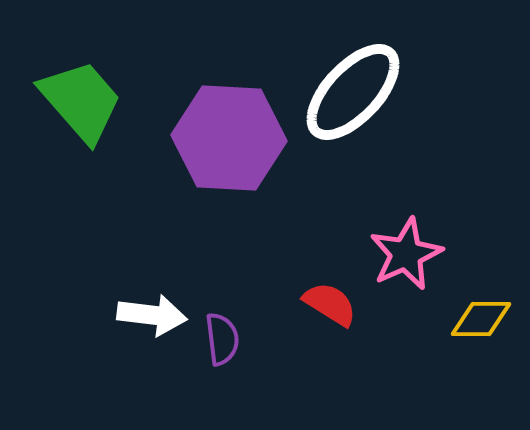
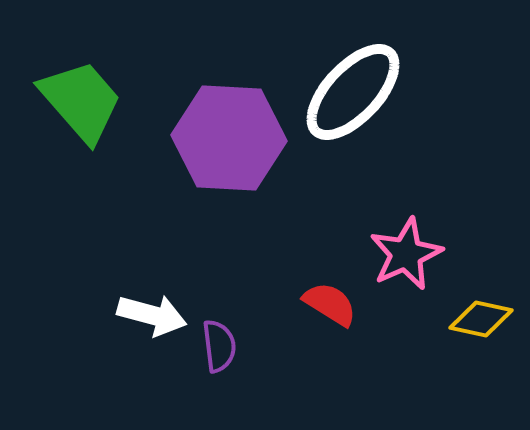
white arrow: rotated 8 degrees clockwise
yellow diamond: rotated 12 degrees clockwise
purple semicircle: moved 3 px left, 7 px down
